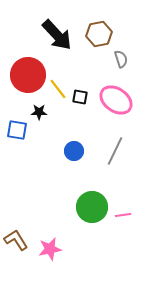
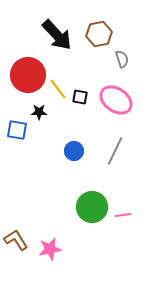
gray semicircle: moved 1 px right
